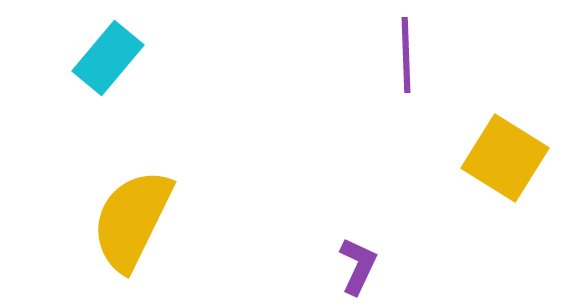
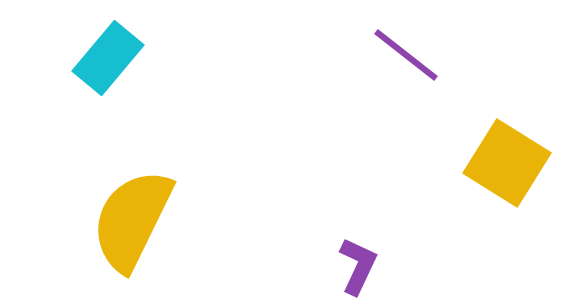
purple line: rotated 50 degrees counterclockwise
yellow square: moved 2 px right, 5 px down
